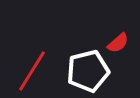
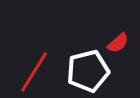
red line: moved 2 px right, 1 px down
